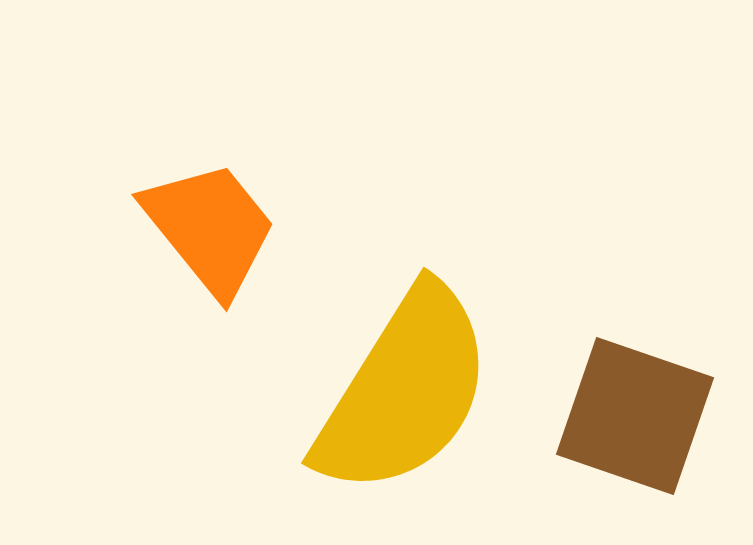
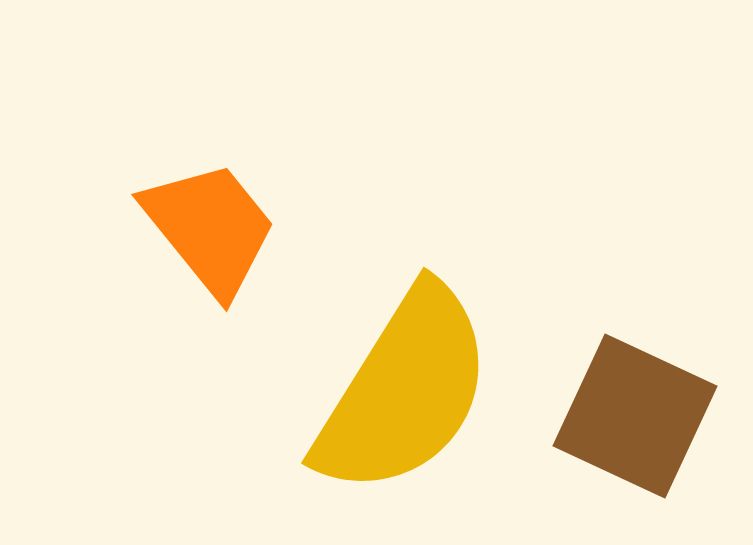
brown square: rotated 6 degrees clockwise
